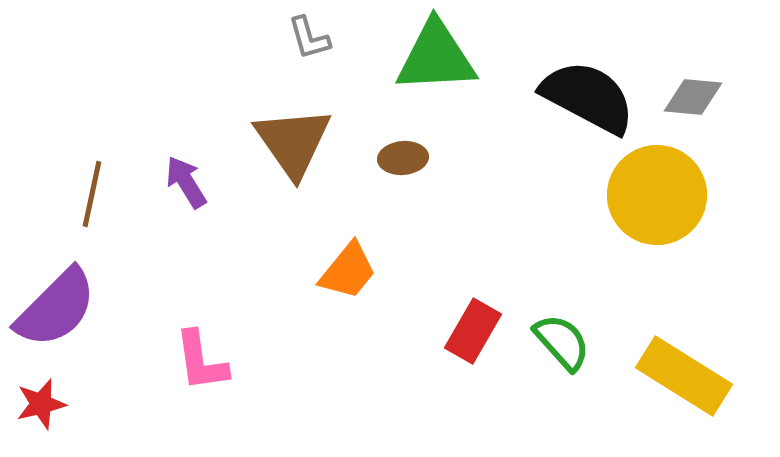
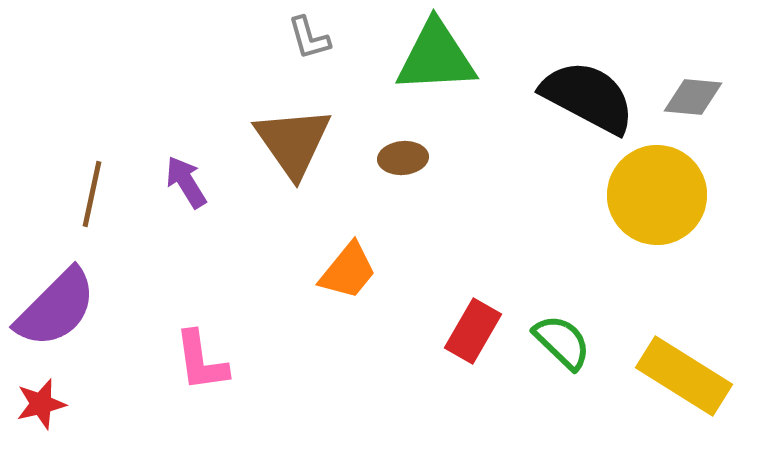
green semicircle: rotated 4 degrees counterclockwise
